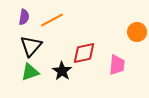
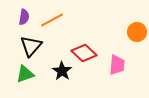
red diamond: rotated 55 degrees clockwise
green triangle: moved 5 px left, 2 px down
